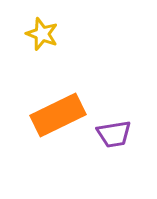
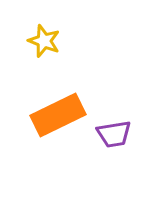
yellow star: moved 2 px right, 7 px down
